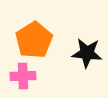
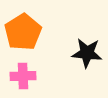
orange pentagon: moved 11 px left, 8 px up
